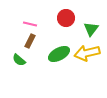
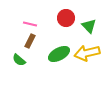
green triangle: moved 2 px left, 3 px up; rotated 21 degrees counterclockwise
